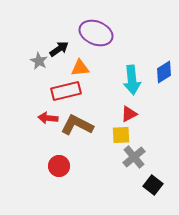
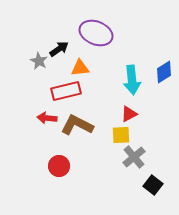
red arrow: moved 1 px left
